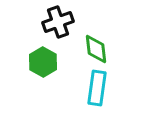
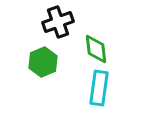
green hexagon: rotated 8 degrees clockwise
cyan rectangle: moved 2 px right
